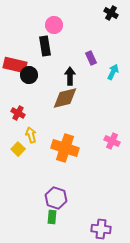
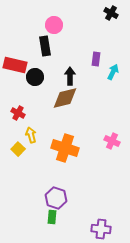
purple rectangle: moved 5 px right, 1 px down; rotated 32 degrees clockwise
black circle: moved 6 px right, 2 px down
